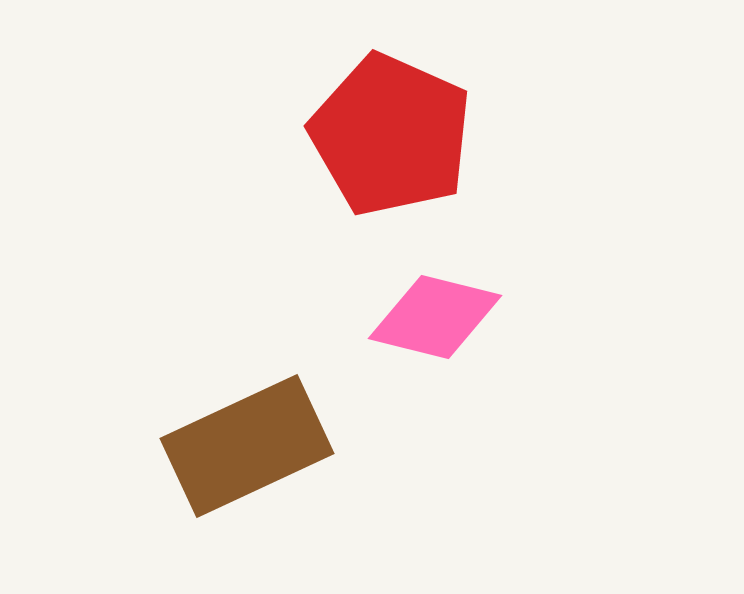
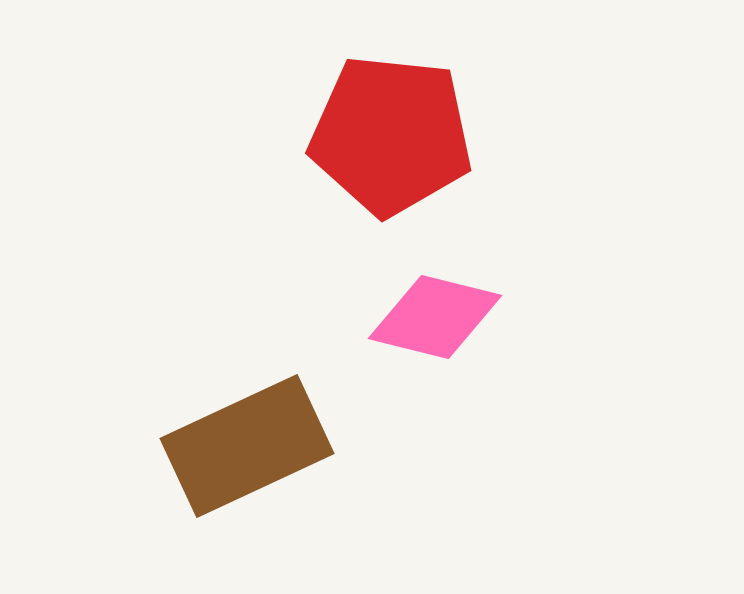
red pentagon: rotated 18 degrees counterclockwise
